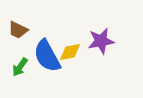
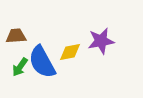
brown trapezoid: moved 2 px left, 6 px down; rotated 150 degrees clockwise
blue semicircle: moved 5 px left, 6 px down
